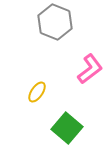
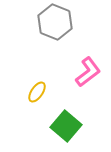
pink L-shape: moved 2 px left, 3 px down
green square: moved 1 px left, 2 px up
